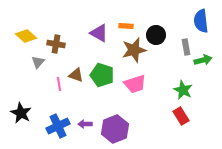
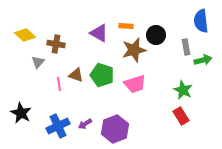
yellow diamond: moved 1 px left, 1 px up
purple arrow: rotated 32 degrees counterclockwise
